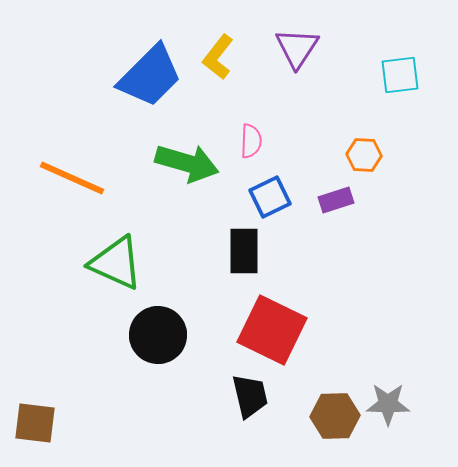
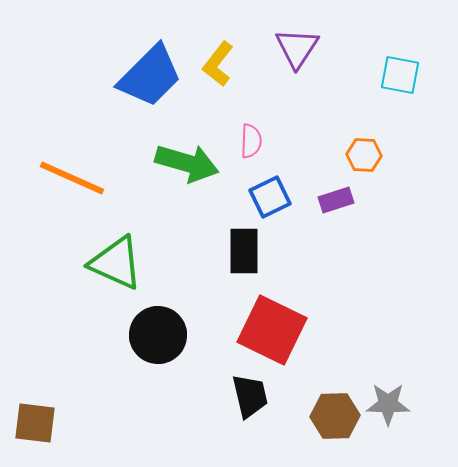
yellow L-shape: moved 7 px down
cyan square: rotated 18 degrees clockwise
